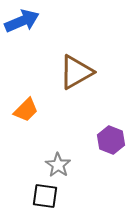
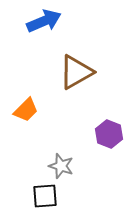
blue arrow: moved 22 px right
purple hexagon: moved 2 px left, 6 px up
gray star: moved 3 px right, 1 px down; rotated 15 degrees counterclockwise
black square: rotated 12 degrees counterclockwise
